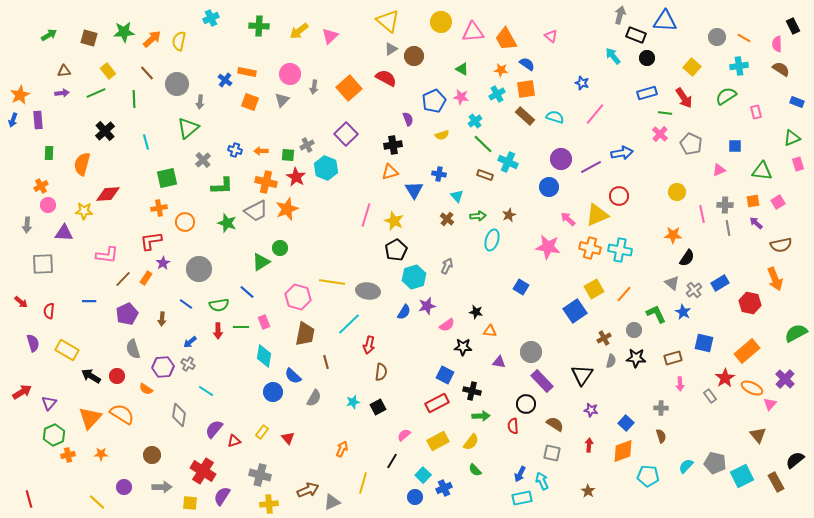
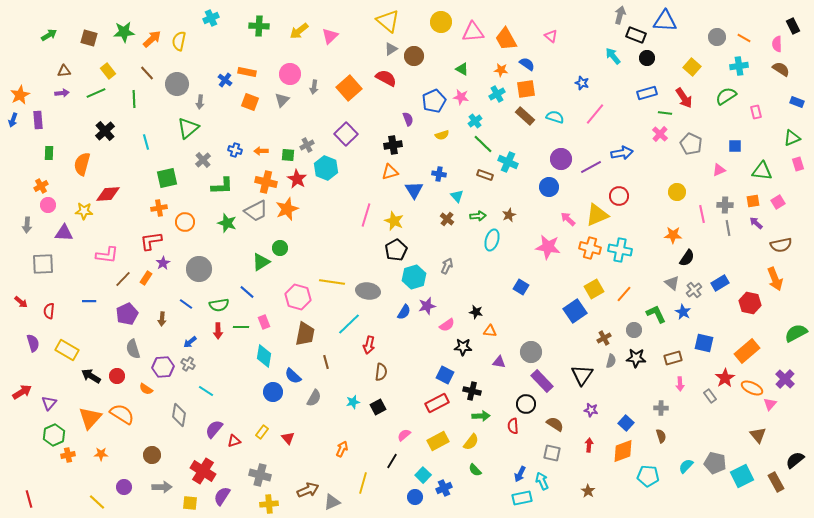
red star at (296, 177): moved 1 px right, 2 px down
